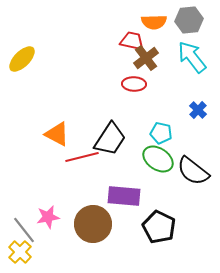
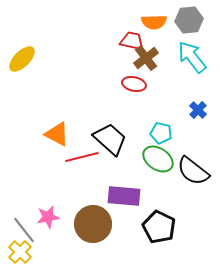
red ellipse: rotated 10 degrees clockwise
black trapezoid: rotated 81 degrees counterclockwise
